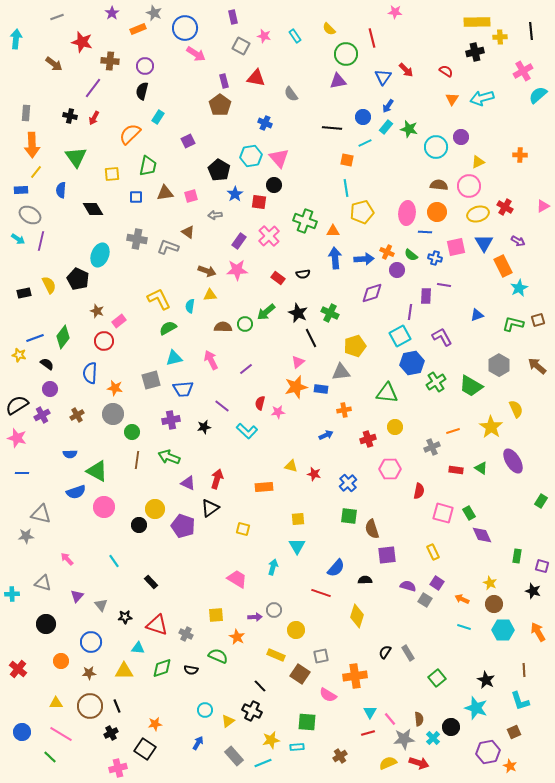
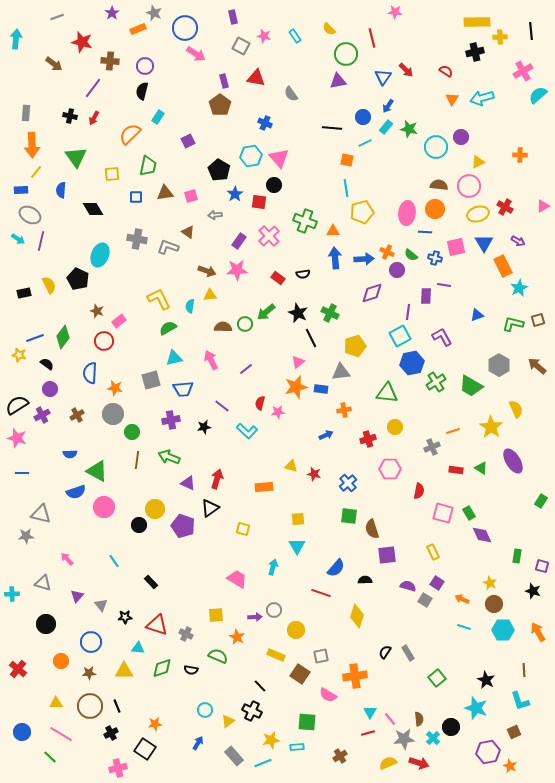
orange circle at (437, 212): moved 2 px left, 3 px up
purple line at (410, 312): moved 2 px left
